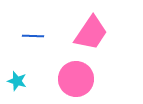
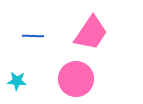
cyan star: rotated 12 degrees counterclockwise
